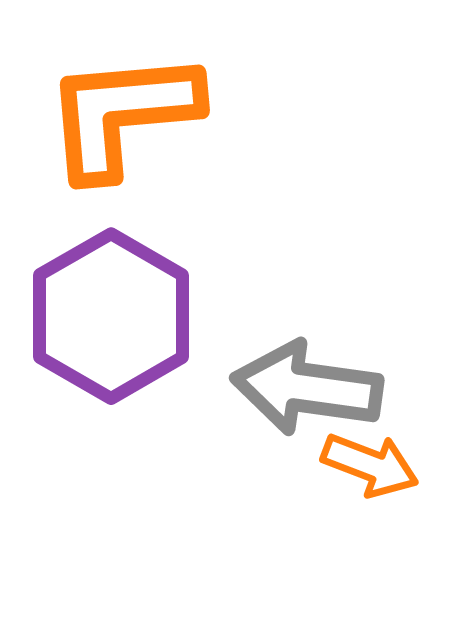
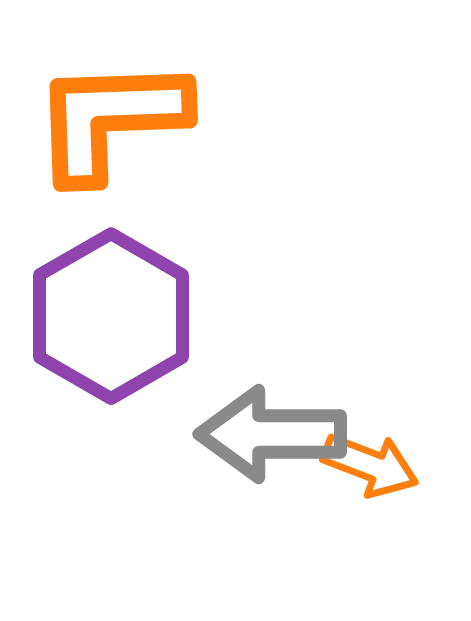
orange L-shape: moved 12 px left, 5 px down; rotated 3 degrees clockwise
gray arrow: moved 36 px left, 46 px down; rotated 8 degrees counterclockwise
